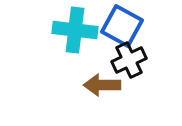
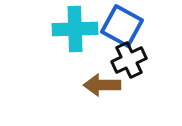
cyan cross: moved 1 px up; rotated 9 degrees counterclockwise
